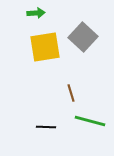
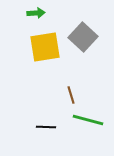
brown line: moved 2 px down
green line: moved 2 px left, 1 px up
